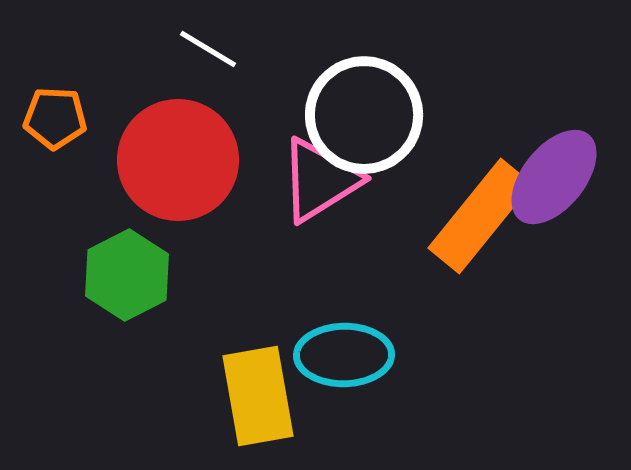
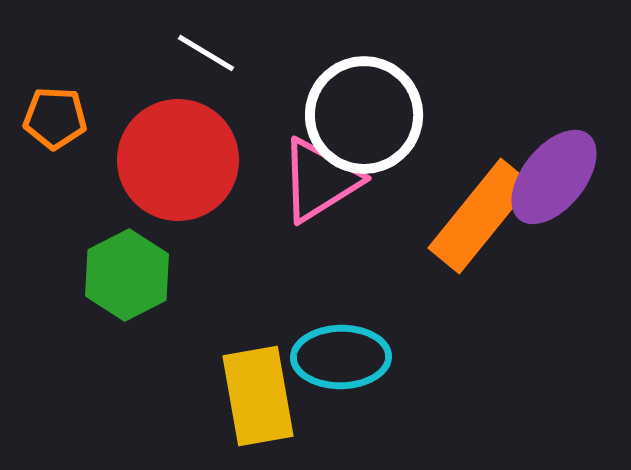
white line: moved 2 px left, 4 px down
cyan ellipse: moved 3 px left, 2 px down
